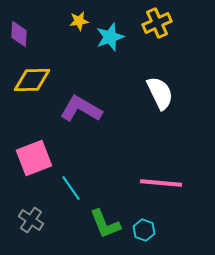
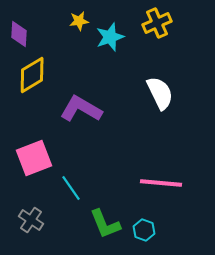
yellow diamond: moved 5 px up; rotated 30 degrees counterclockwise
